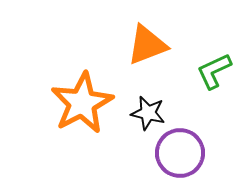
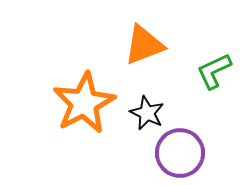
orange triangle: moved 3 px left
orange star: moved 2 px right
black star: moved 1 px left; rotated 12 degrees clockwise
